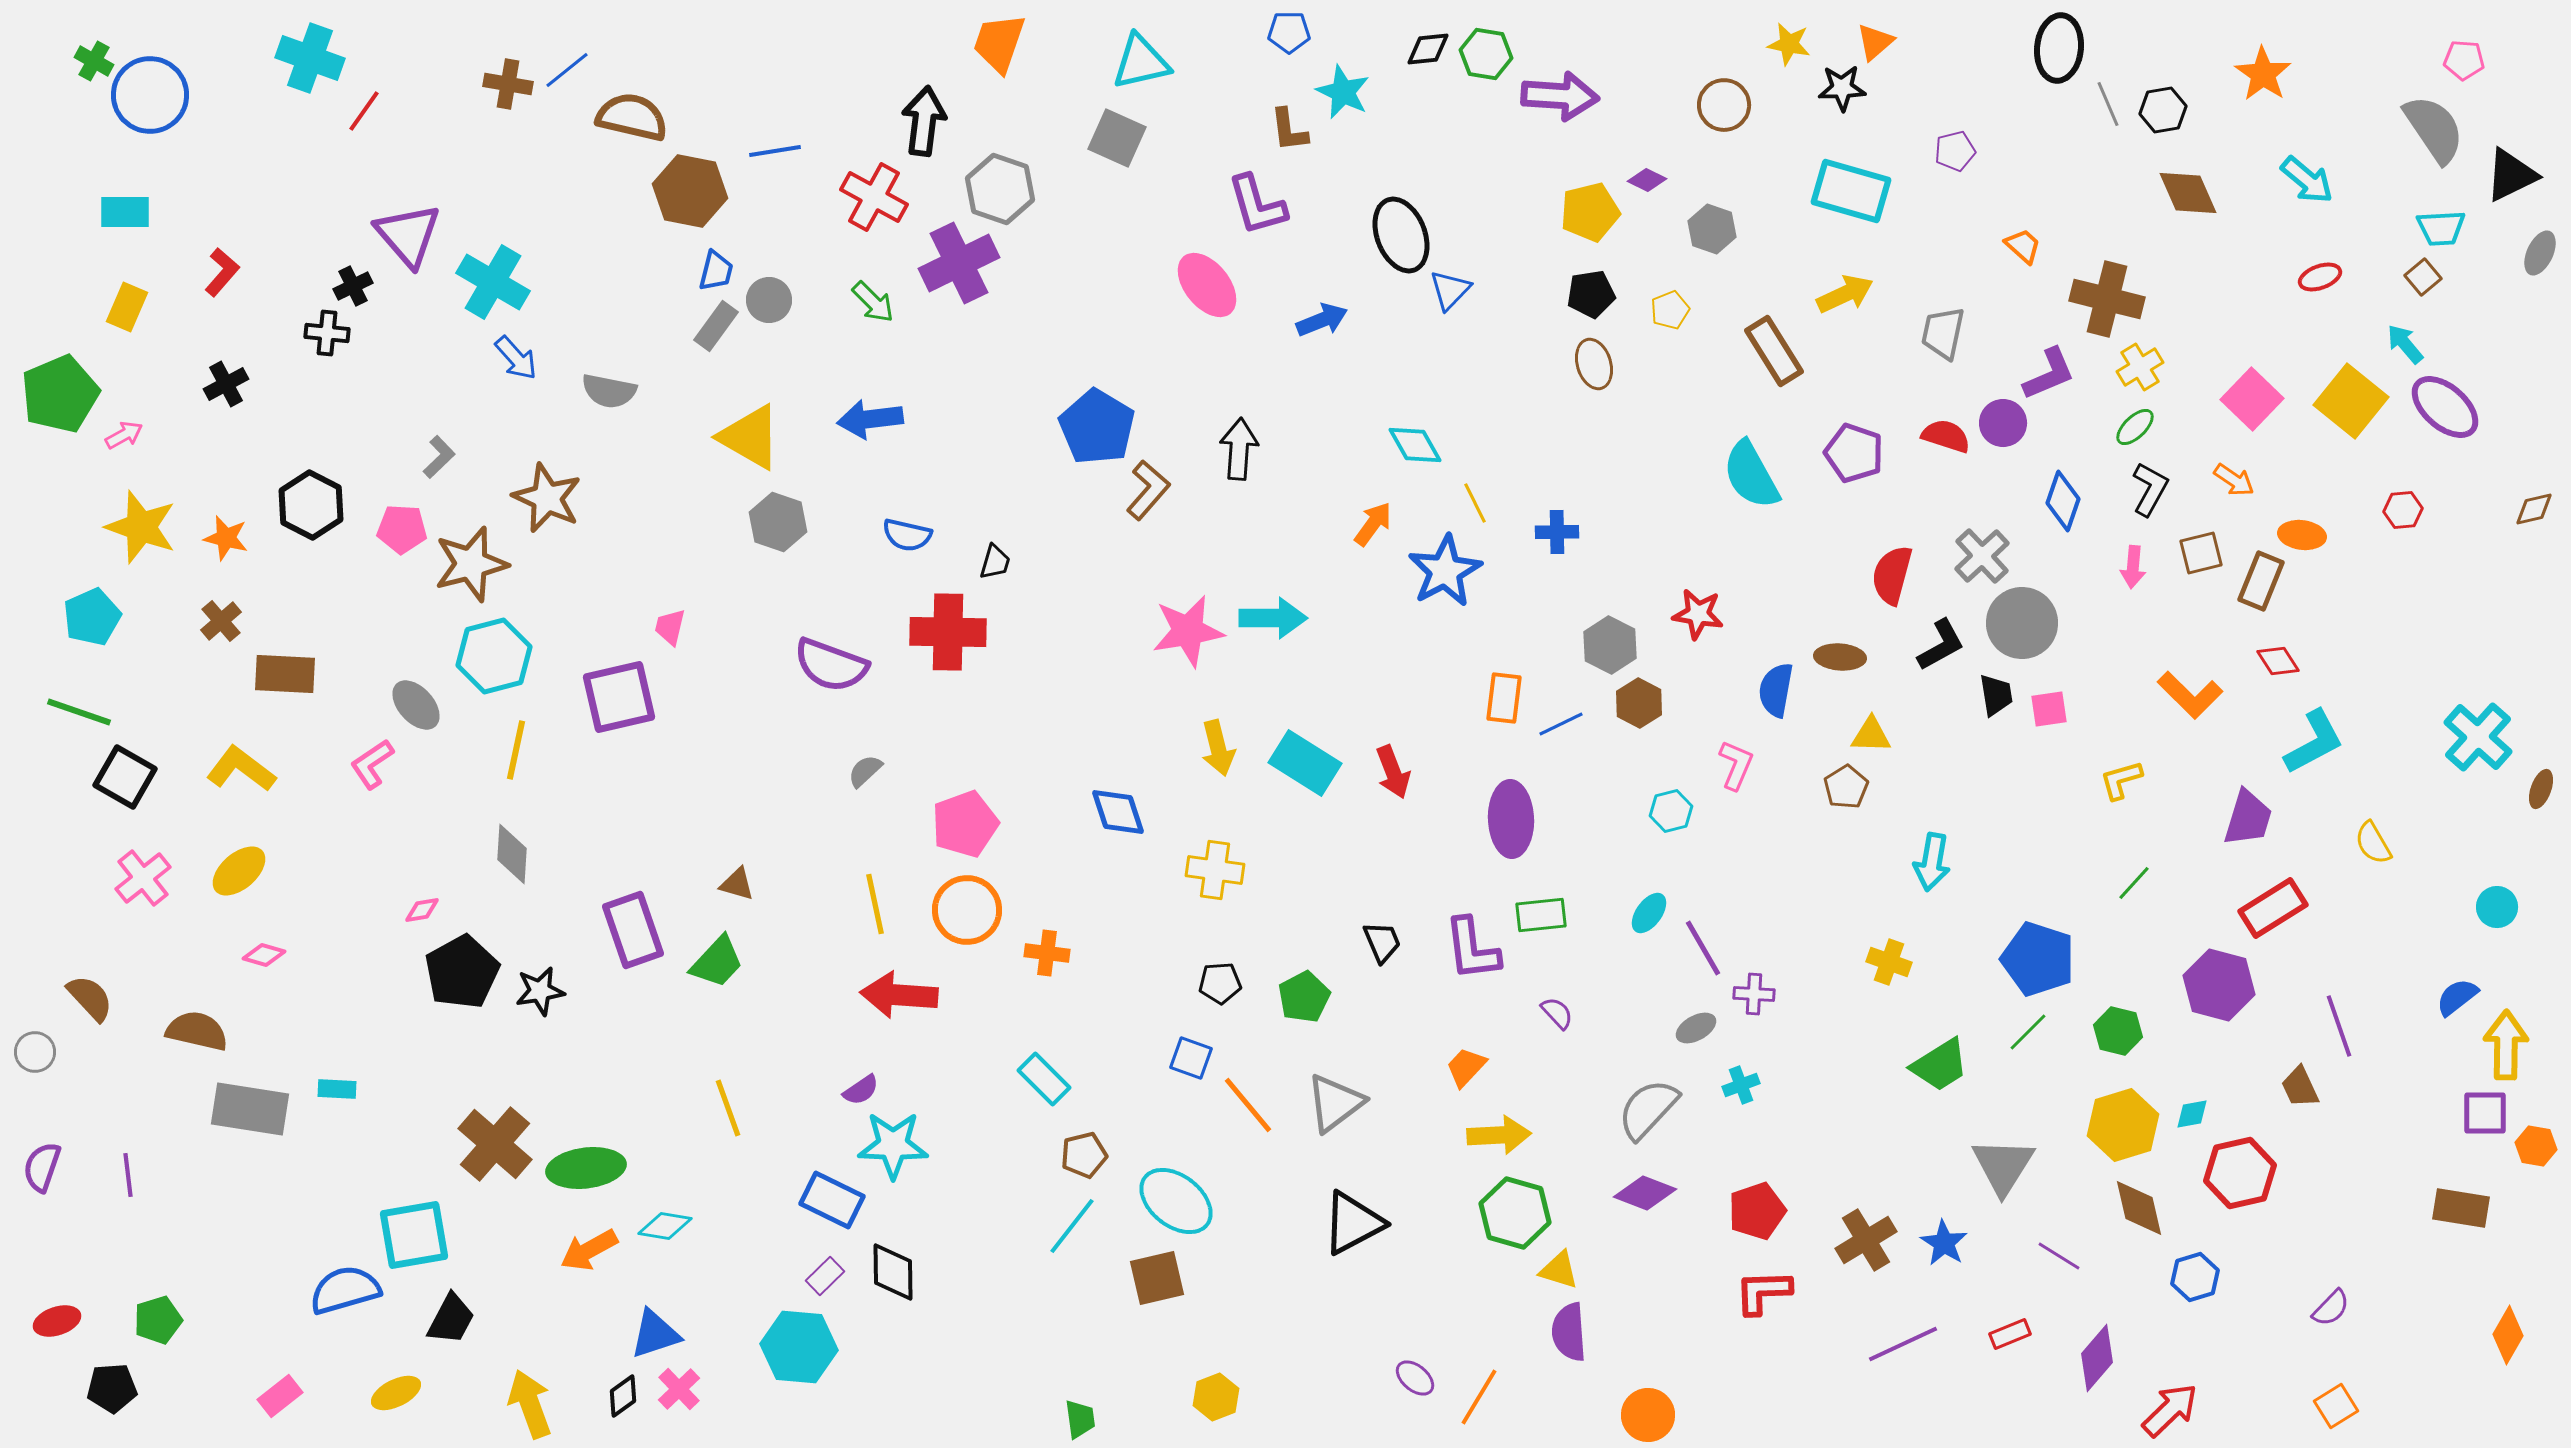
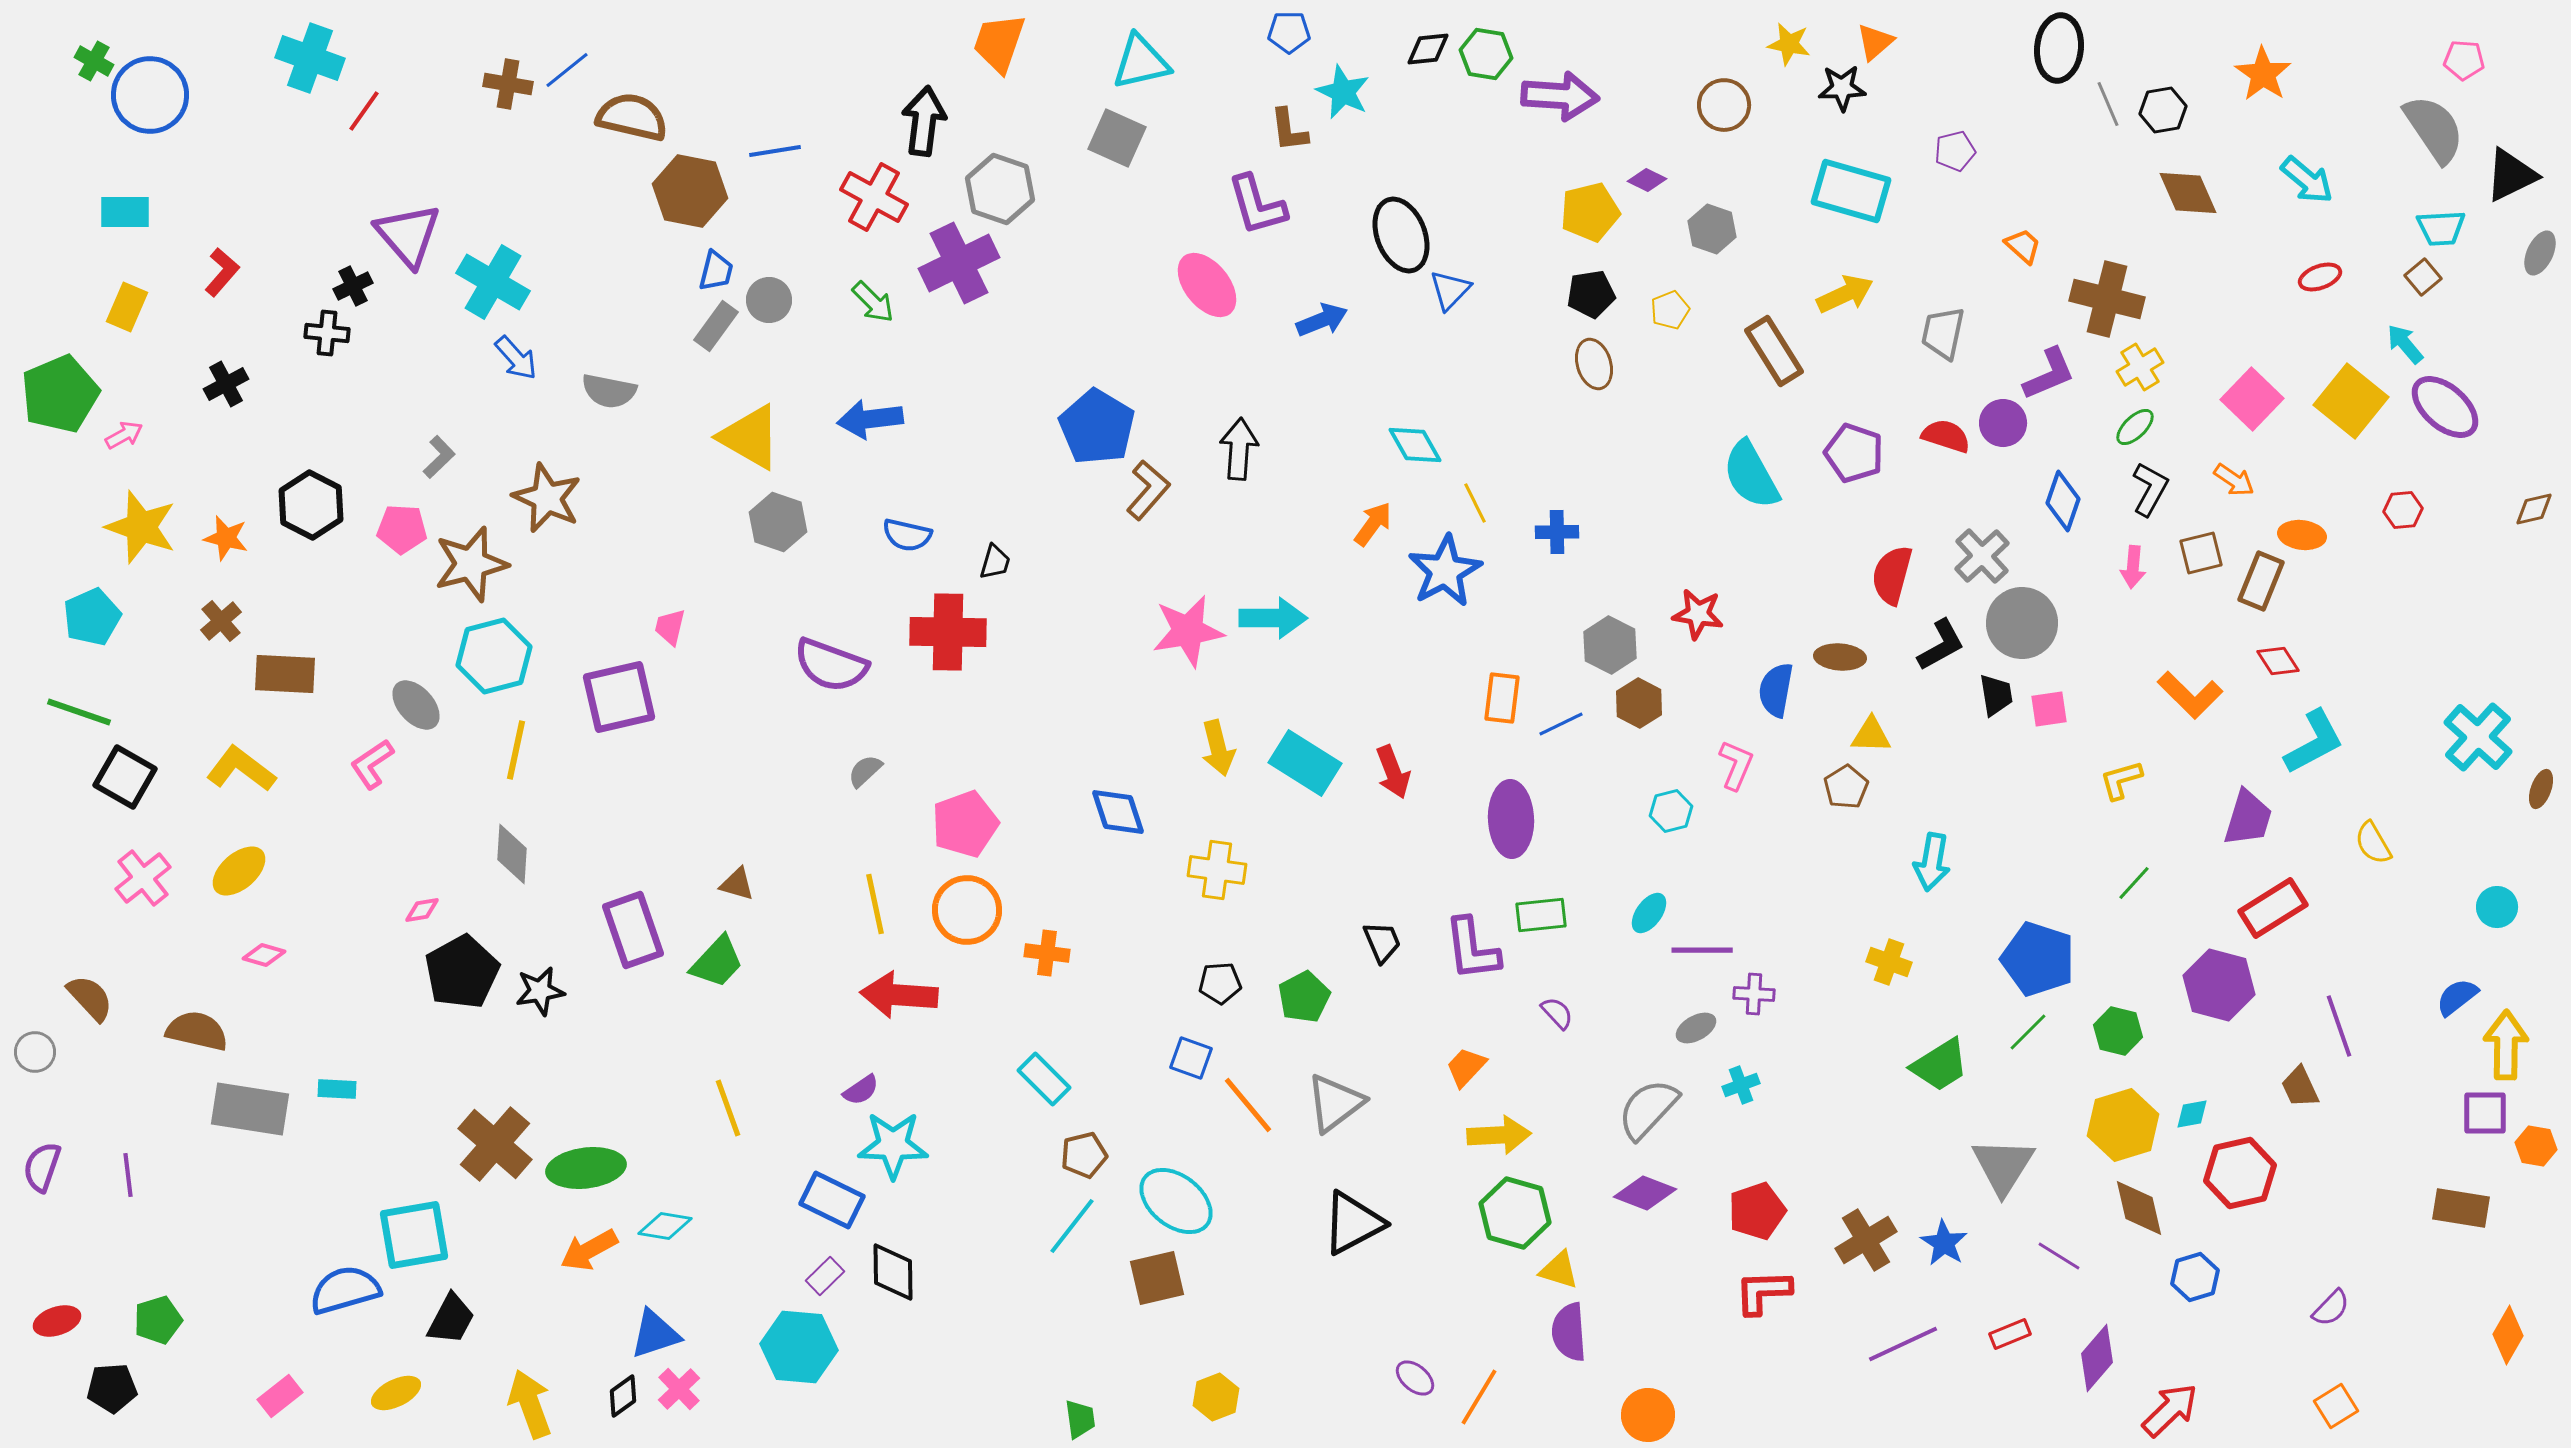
orange rectangle at (1504, 698): moved 2 px left
yellow cross at (1215, 870): moved 2 px right
purple line at (1703, 948): moved 1 px left, 2 px down; rotated 60 degrees counterclockwise
